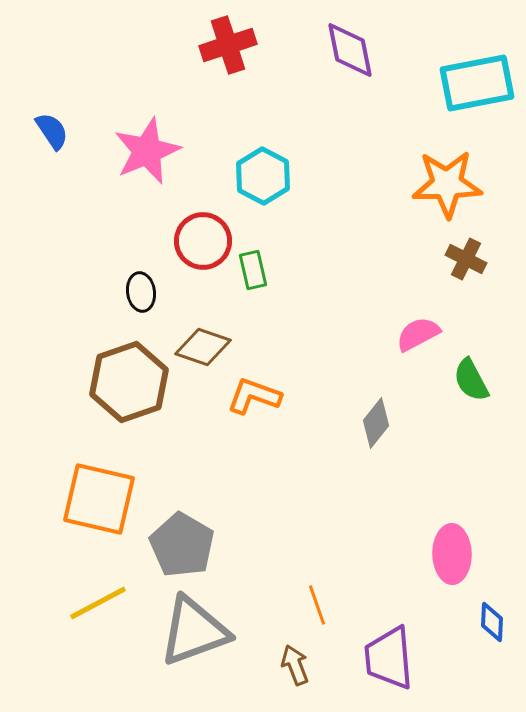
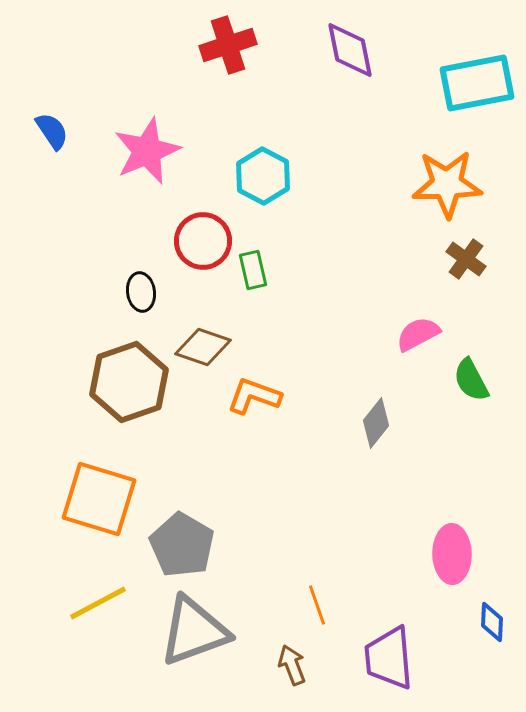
brown cross: rotated 9 degrees clockwise
orange square: rotated 4 degrees clockwise
brown arrow: moved 3 px left
